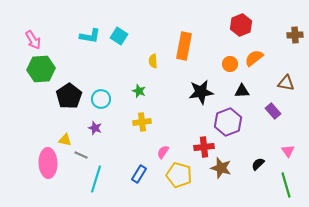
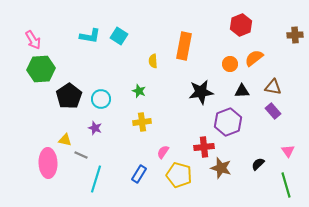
brown triangle: moved 13 px left, 4 px down
